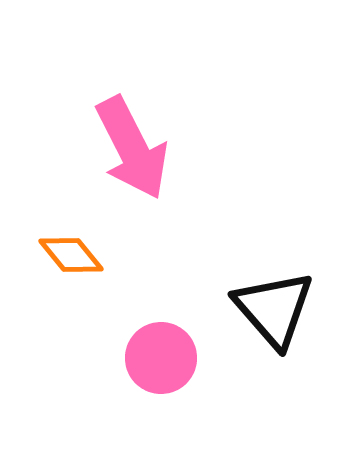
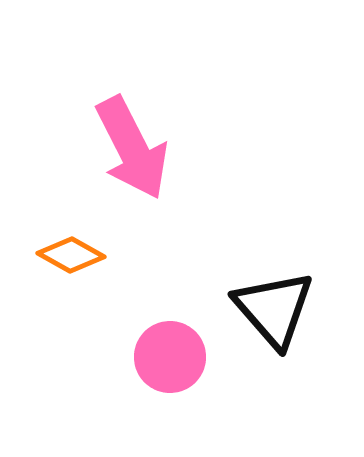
orange diamond: rotated 22 degrees counterclockwise
pink circle: moved 9 px right, 1 px up
